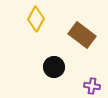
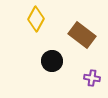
black circle: moved 2 px left, 6 px up
purple cross: moved 8 px up
